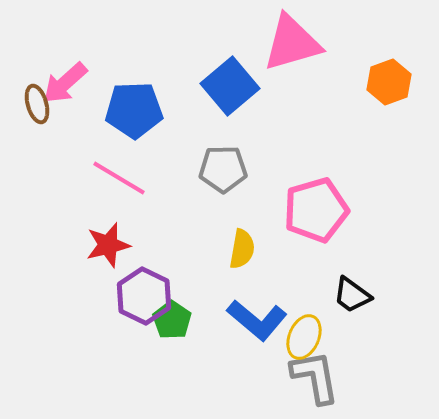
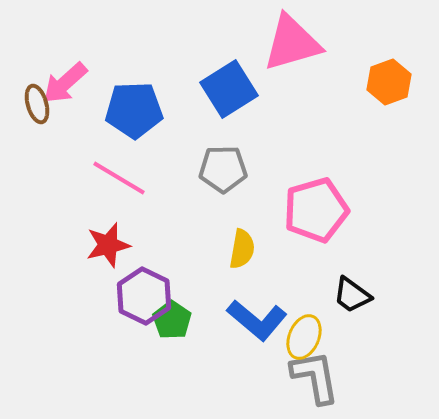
blue square: moved 1 px left, 3 px down; rotated 8 degrees clockwise
